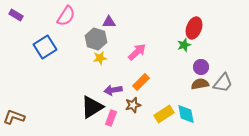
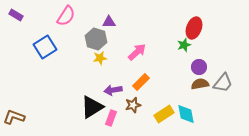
purple circle: moved 2 px left
